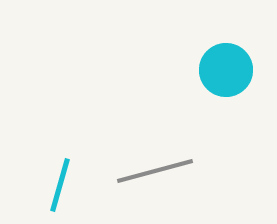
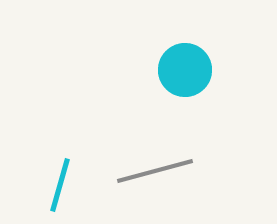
cyan circle: moved 41 px left
